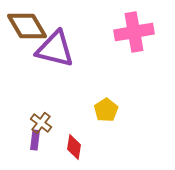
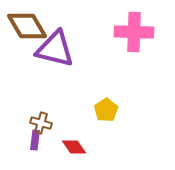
pink cross: rotated 12 degrees clockwise
brown cross: rotated 20 degrees counterclockwise
red diamond: rotated 45 degrees counterclockwise
